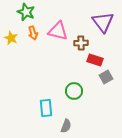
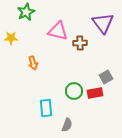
green star: rotated 24 degrees clockwise
purple triangle: moved 1 px down
orange arrow: moved 30 px down
yellow star: rotated 24 degrees counterclockwise
brown cross: moved 1 px left
red rectangle: moved 33 px down; rotated 28 degrees counterclockwise
gray semicircle: moved 1 px right, 1 px up
